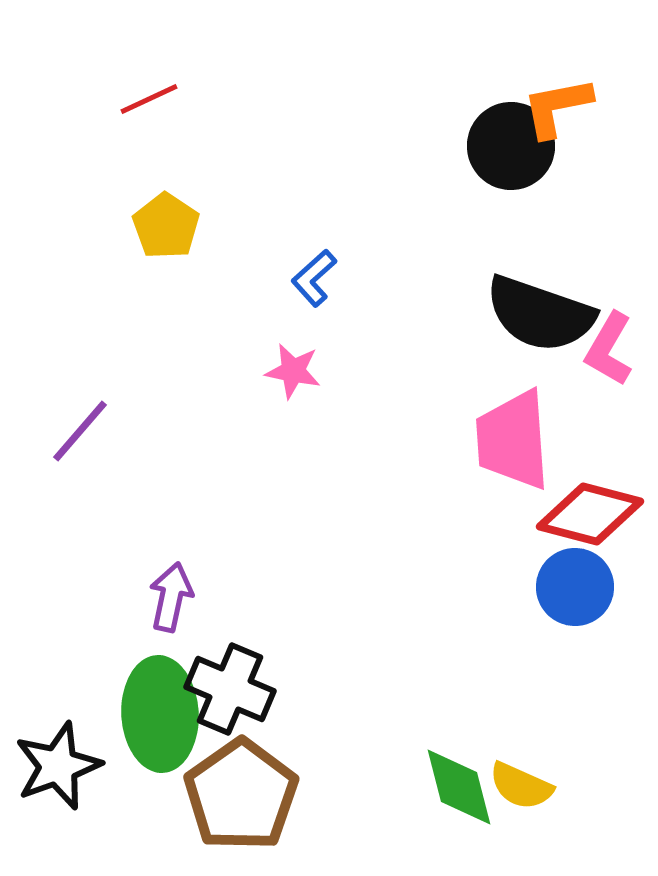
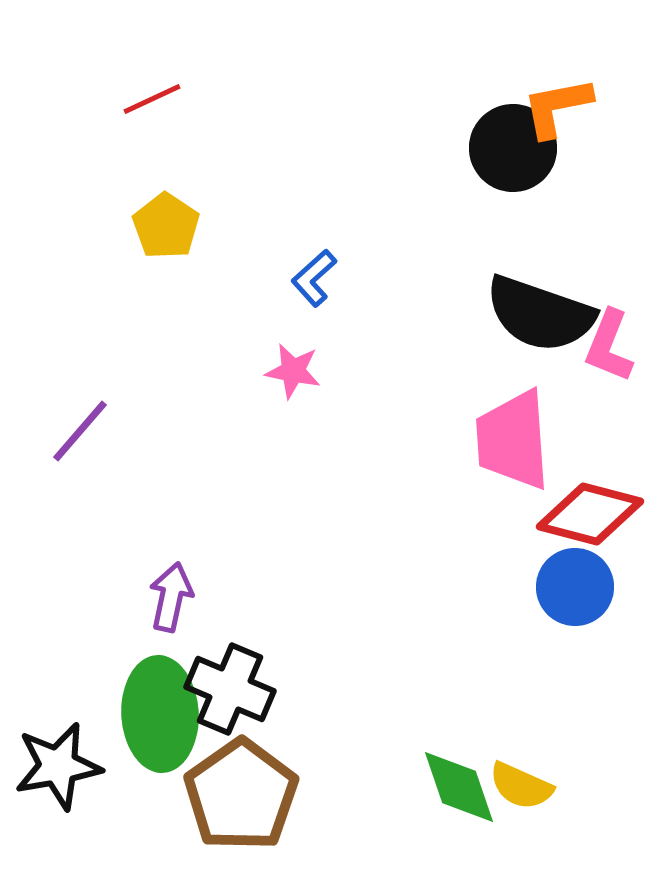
red line: moved 3 px right
black circle: moved 2 px right, 2 px down
pink L-shape: moved 3 px up; rotated 8 degrees counterclockwise
black star: rotated 10 degrees clockwise
green diamond: rotated 4 degrees counterclockwise
